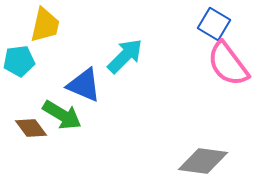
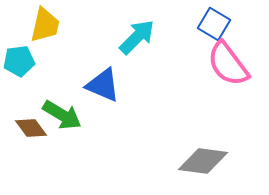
cyan arrow: moved 12 px right, 19 px up
blue triangle: moved 19 px right
